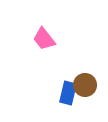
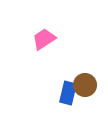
pink trapezoid: rotated 95 degrees clockwise
